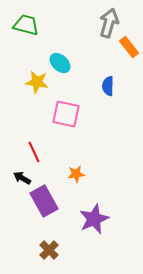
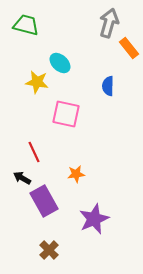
orange rectangle: moved 1 px down
